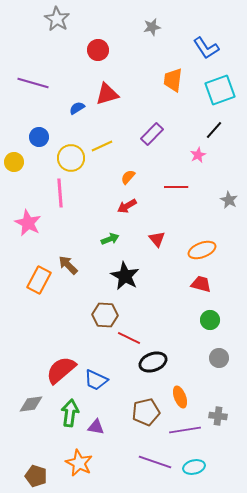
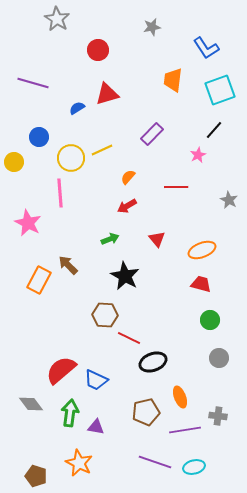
yellow line at (102, 146): moved 4 px down
gray diamond at (31, 404): rotated 60 degrees clockwise
